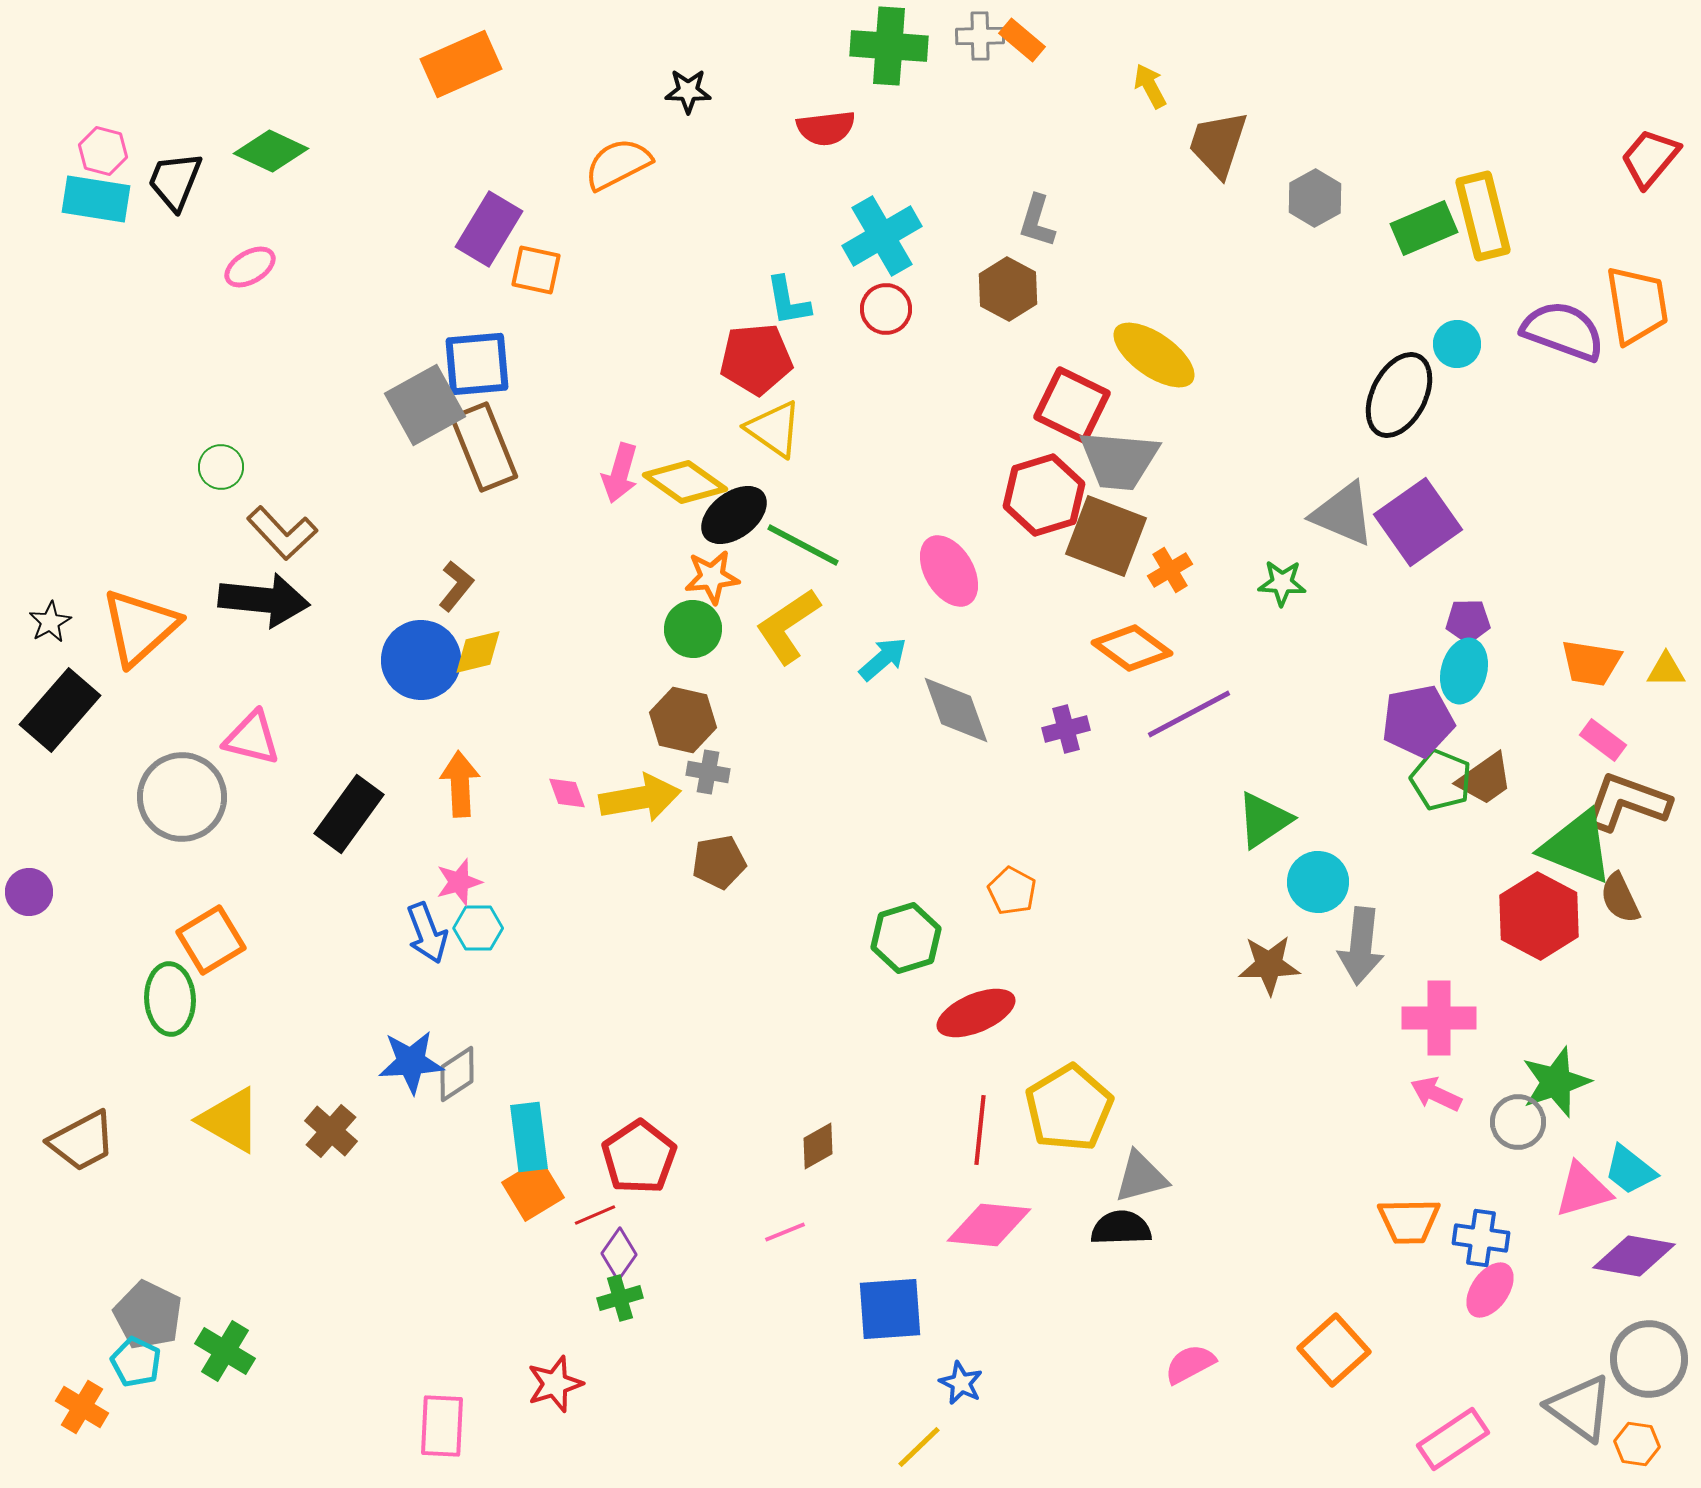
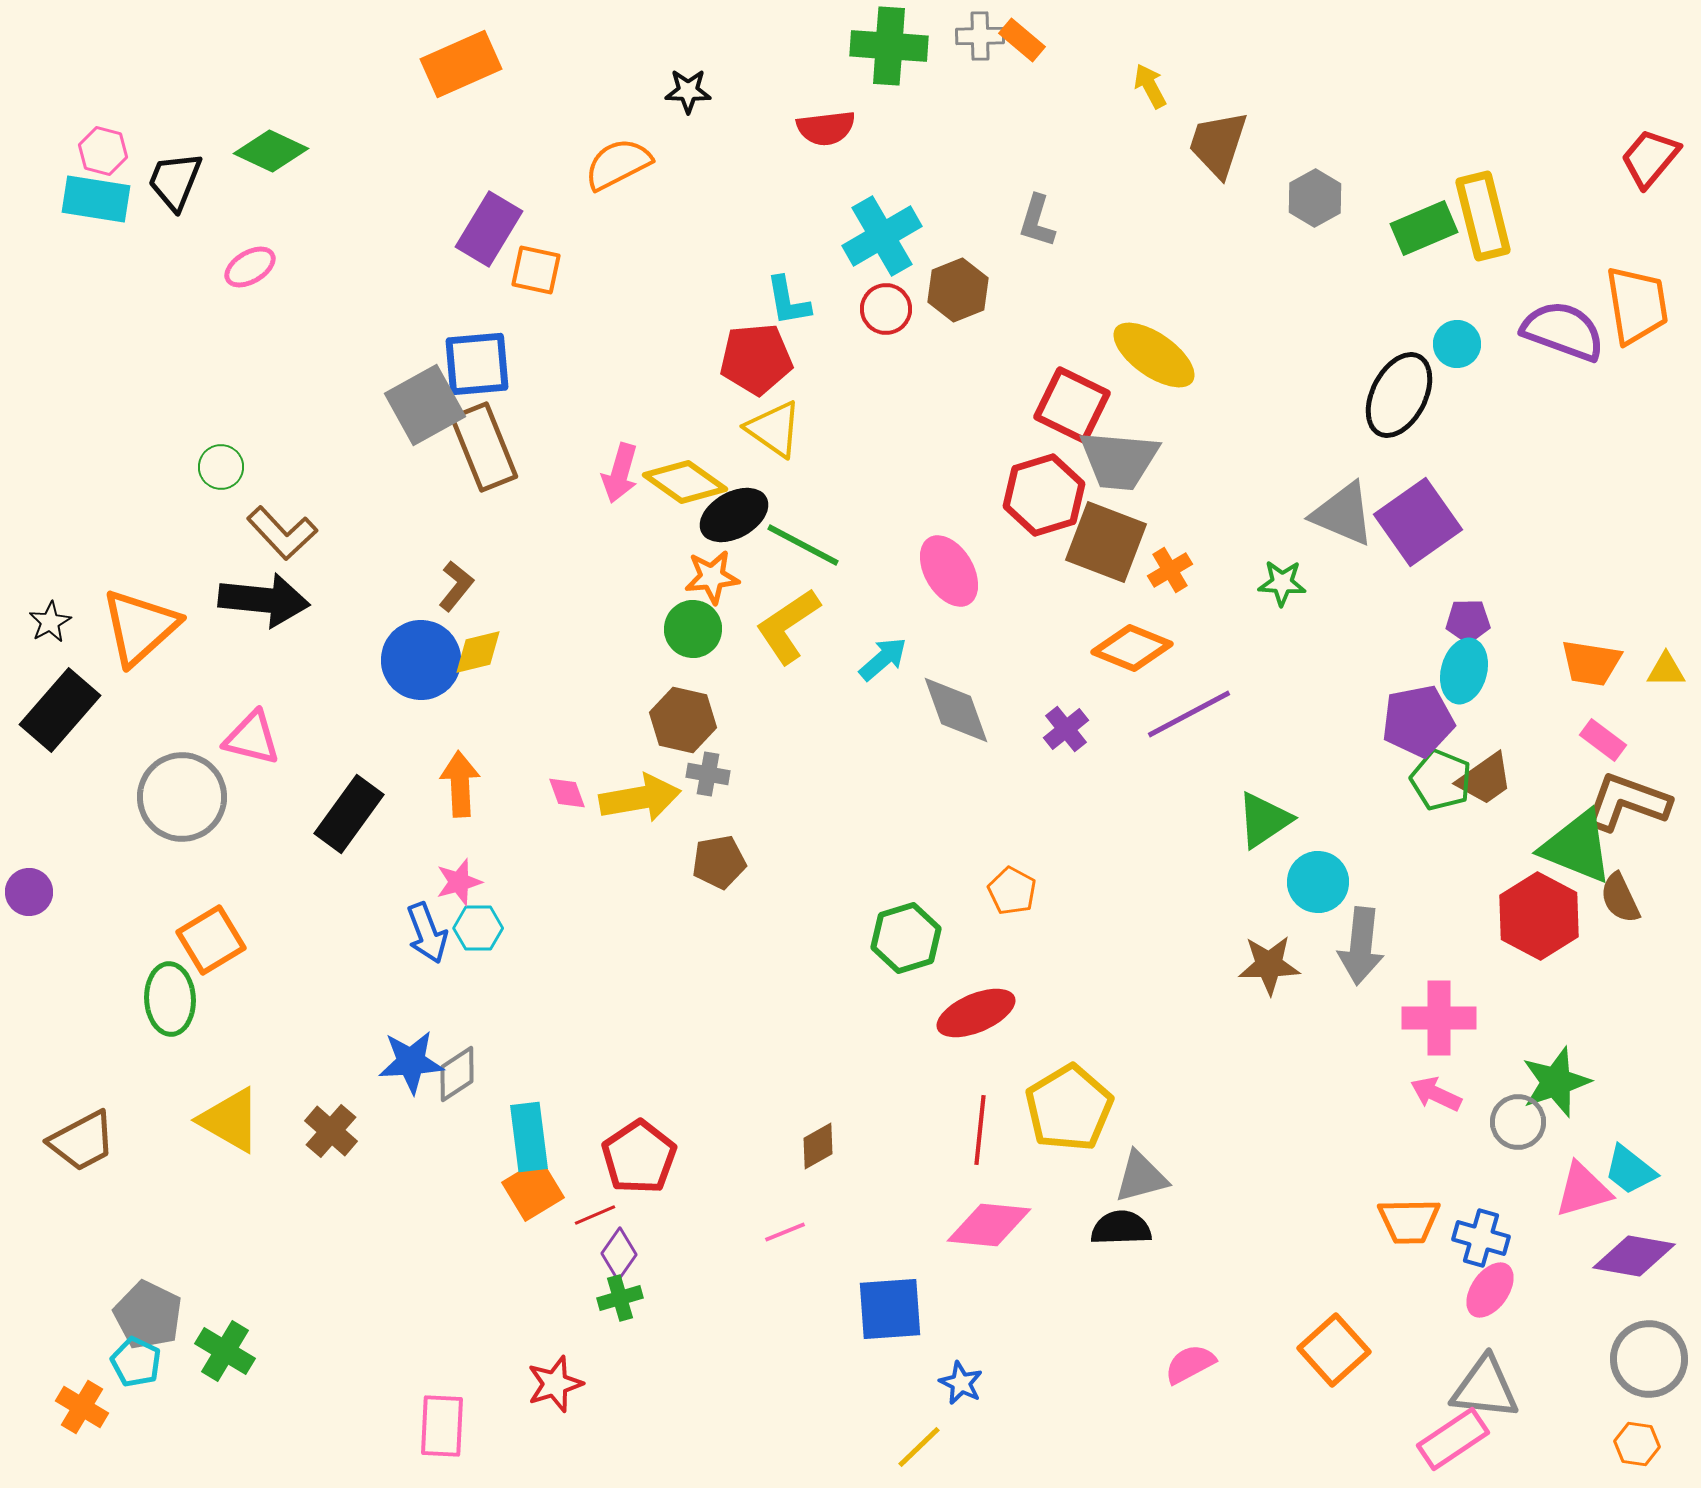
brown hexagon at (1008, 289): moved 50 px left, 1 px down; rotated 10 degrees clockwise
black ellipse at (734, 515): rotated 8 degrees clockwise
brown square at (1106, 536): moved 6 px down
orange diamond at (1132, 648): rotated 14 degrees counterclockwise
purple cross at (1066, 729): rotated 24 degrees counterclockwise
gray cross at (708, 772): moved 2 px down
blue cross at (1481, 1238): rotated 8 degrees clockwise
gray triangle at (1580, 1408): moved 95 px left, 20 px up; rotated 30 degrees counterclockwise
